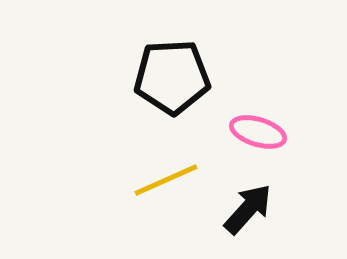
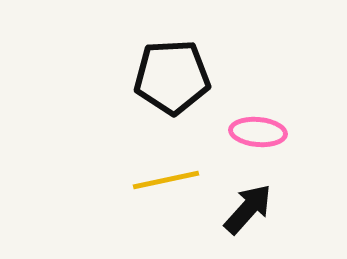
pink ellipse: rotated 12 degrees counterclockwise
yellow line: rotated 12 degrees clockwise
